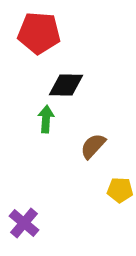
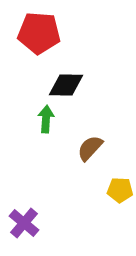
brown semicircle: moved 3 px left, 2 px down
